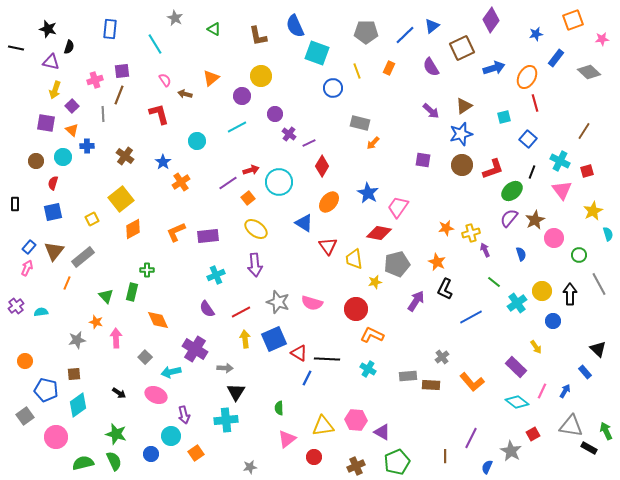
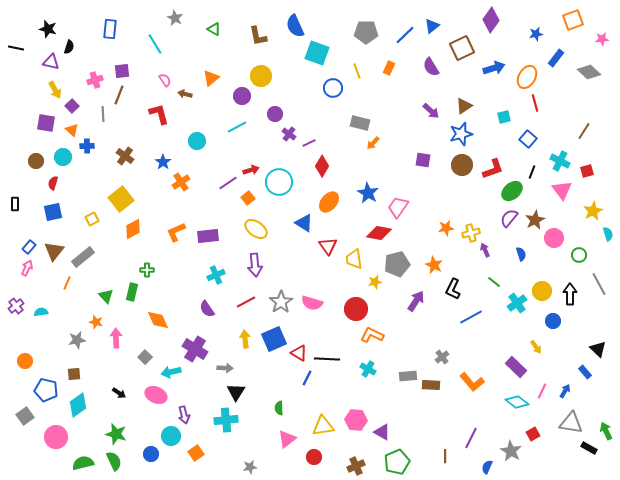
yellow arrow at (55, 90): rotated 48 degrees counterclockwise
orange star at (437, 262): moved 3 px left, 3 px down
black L-shape at (445, 289): moved 8 px right
gray star at (278, 302): moved 3 px right; rotated 20 degrees clockwise
red line at (241, 312): moved 5 px right, 10 px up
gray triangle at (571, 426): moved 3 px up
